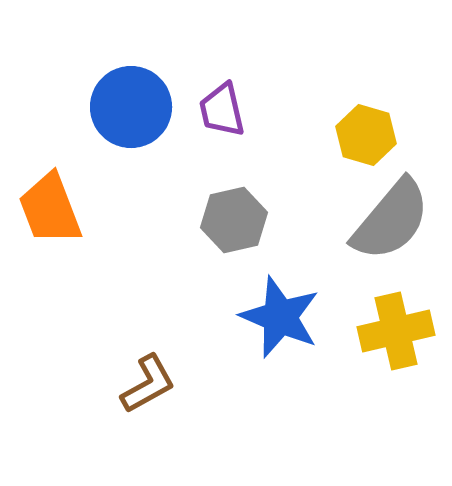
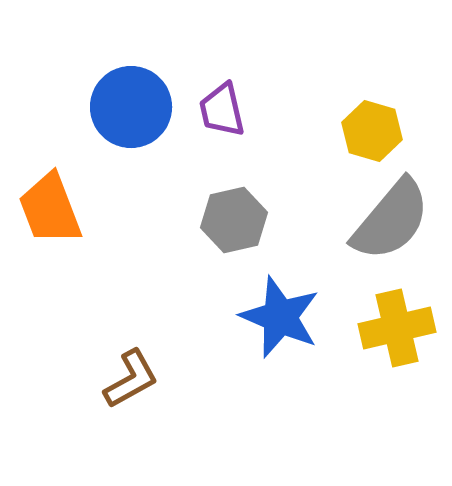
yellow hexagon: moved 6 px right, 4 px up
yellow cross: moved 1 px right, 3 px up
brown L-shape: moved 17 px left, 5 px up
